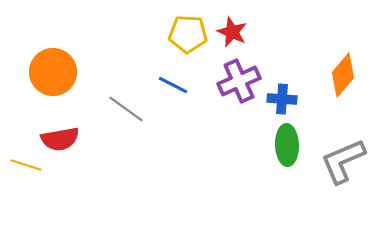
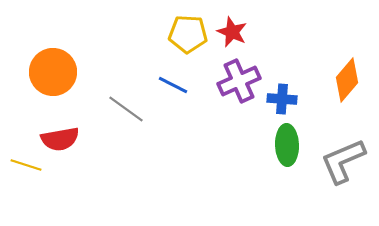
orange diamond: moved 4 px right, 5 px down
